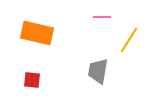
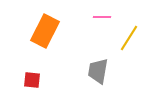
orange rectangle: moved 8 px right, 2 px up; rotated 76 degrees counterclockwise
yellow line: moved 2 px up
